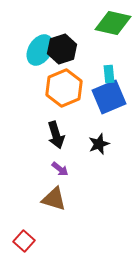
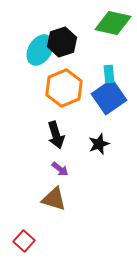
black hexagon: moved 7 px up
blue square: rotated 12 degrees counterclockwise
